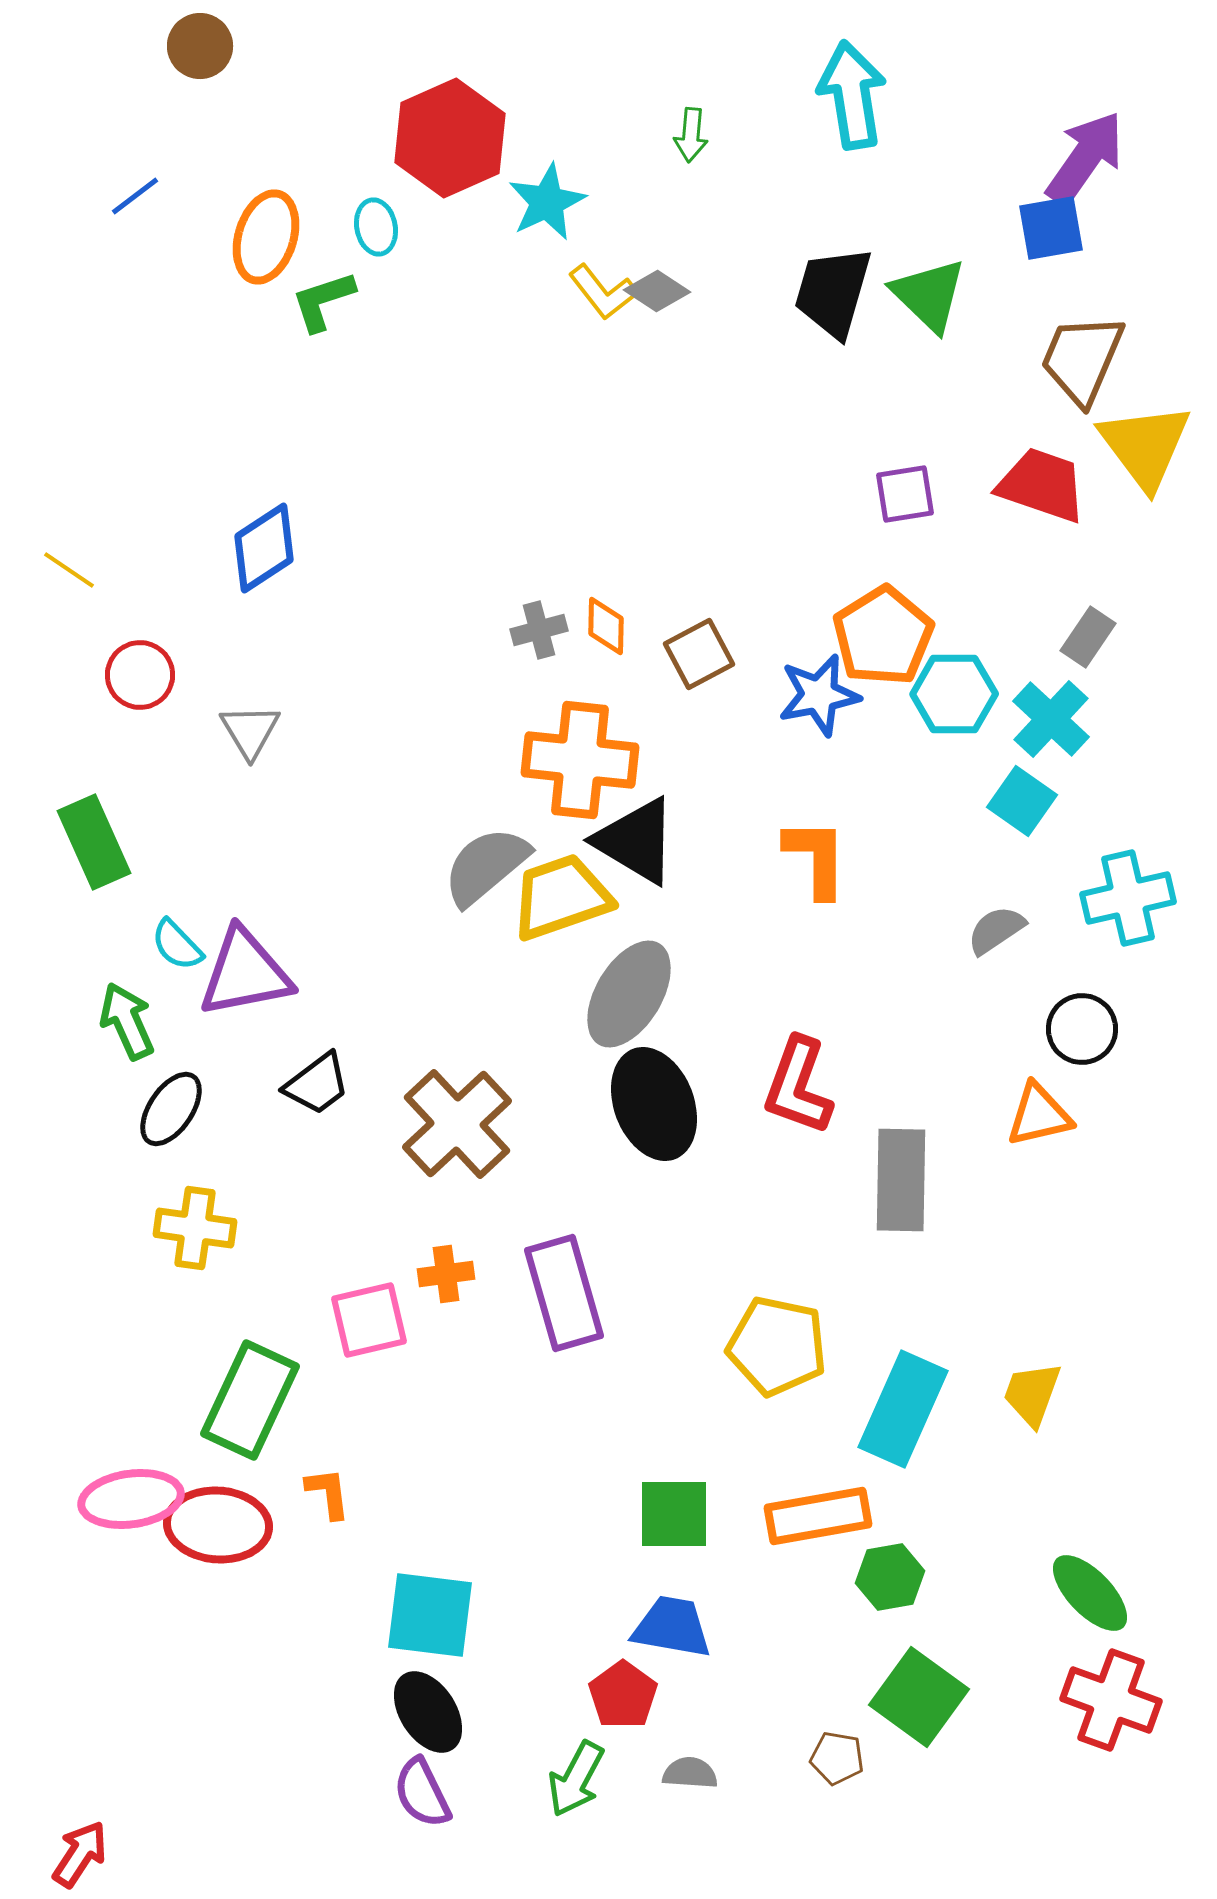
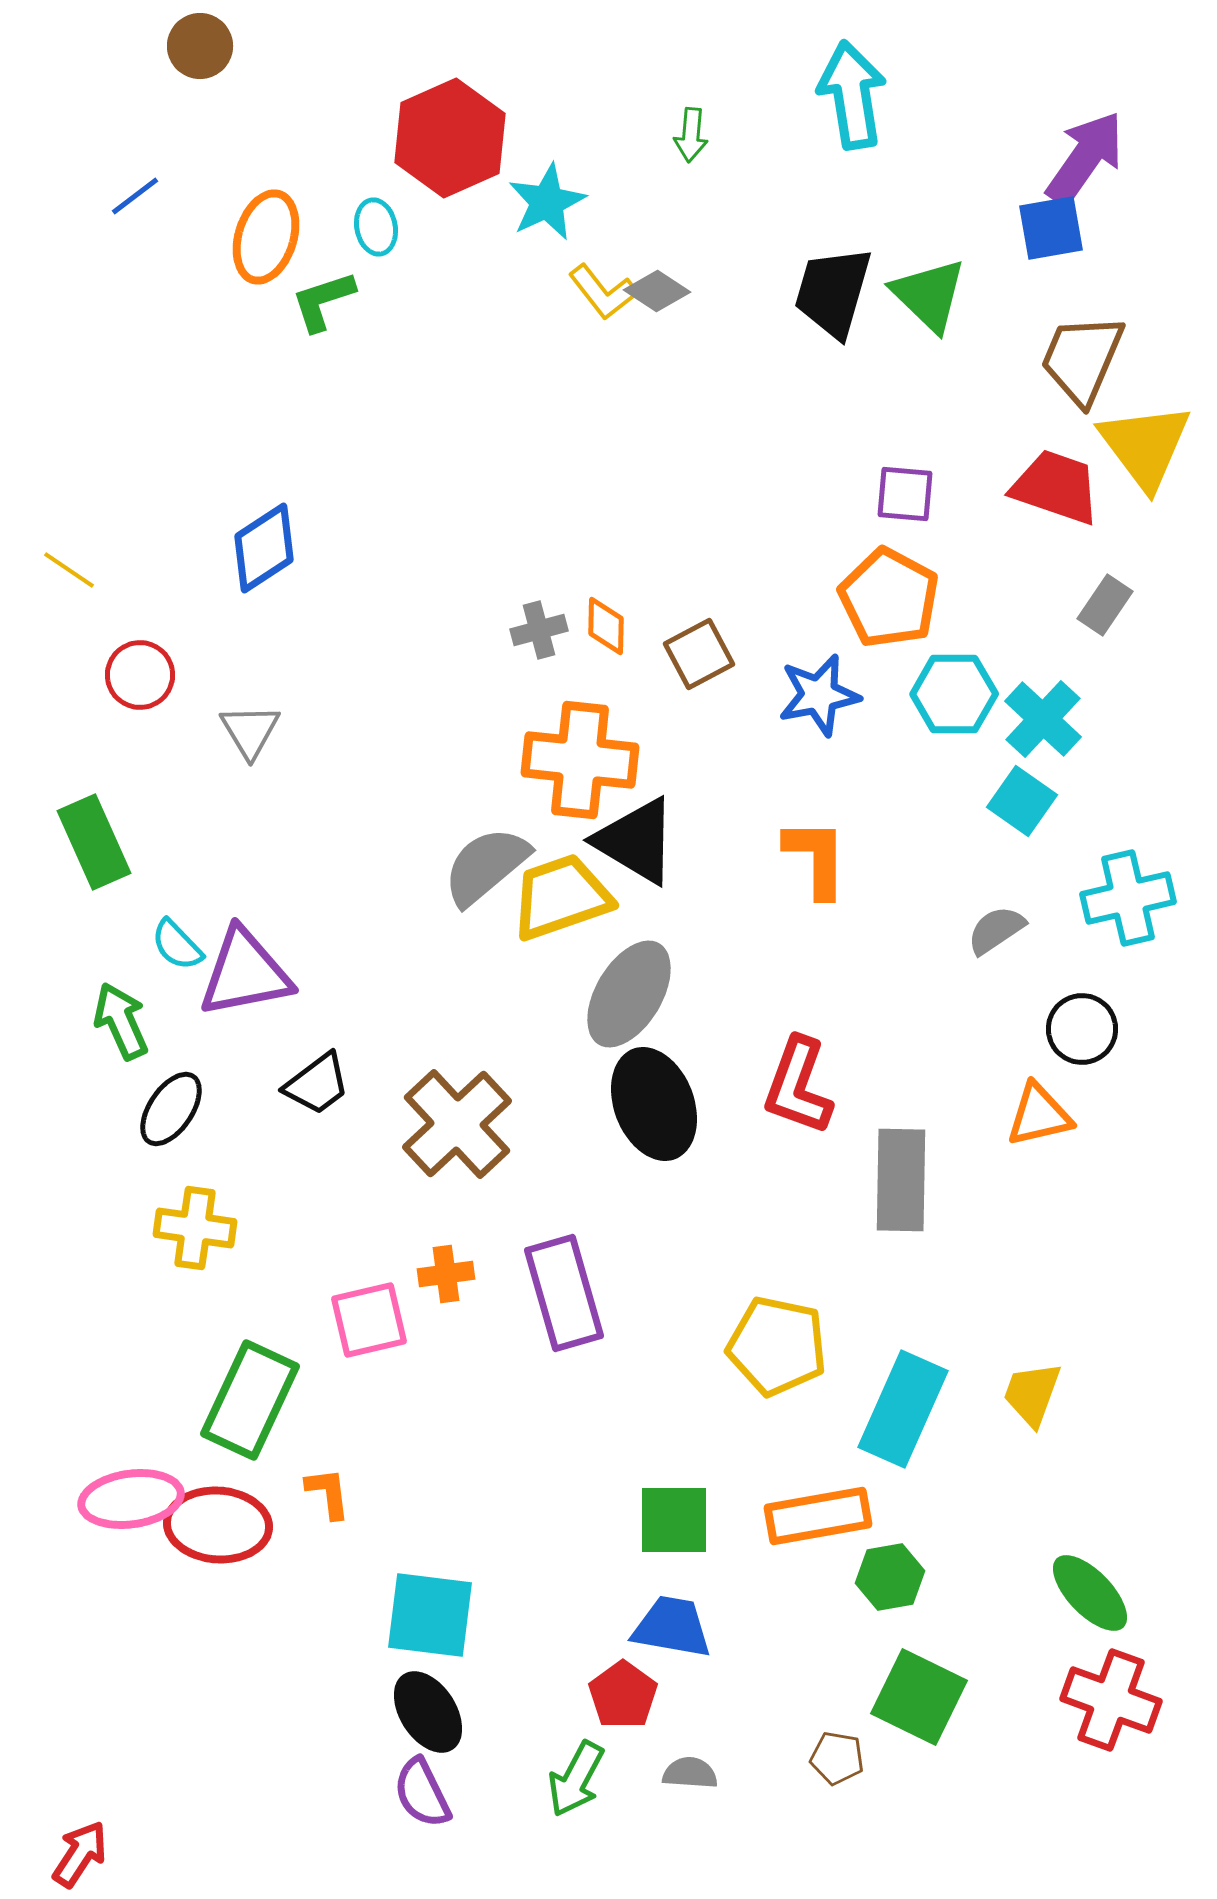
red trapezoid at (1042, 485): moved 14 px right, 2 px down
purple square at (905, 494): rotated 14 degrees clockwise
orange pentagon at (883, 636): moved 6 px right, 38 px up; rotated 12 degrees counterclockwise
gray rectangle at (1088, 637): moved 17 px right, 32 px up
cyan cross at (1051, 719): moved 8 px left
green arrow at (127, 1021): moved 6 px left
green square at (674, 1514): moved 6 px down
green square at (919, 1697): rotated 10 degrees counterclockwise
